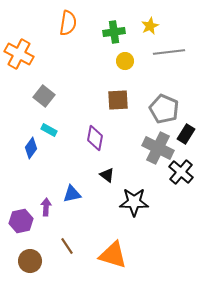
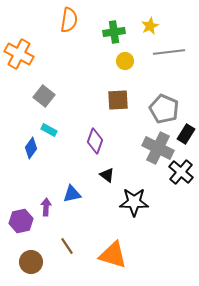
orange semicircle: moved 1 px right, 3 px up
purple diamond: moved 3 px down; rotated 10 degrees clockwise
brown circle: moved 1 px right, 1 px down
